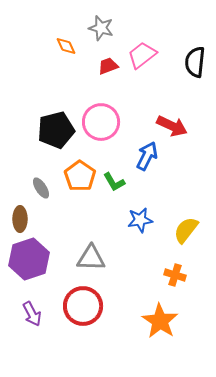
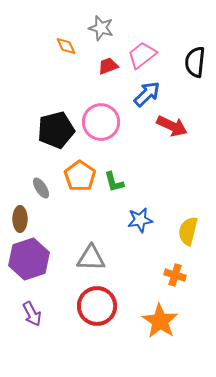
blue arrow: moved 62 px up; rotated 20 degrees clockwise
green L-shape: rotated 15 degrees clockwise
yellow semicircle: moved 2 px right, 1 px down; rotated 24 degrees counterclockwise
red circle: moved 14 px right
